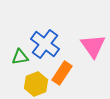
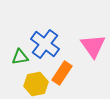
yellow hexagon: rotated 10 degrees clockwise
